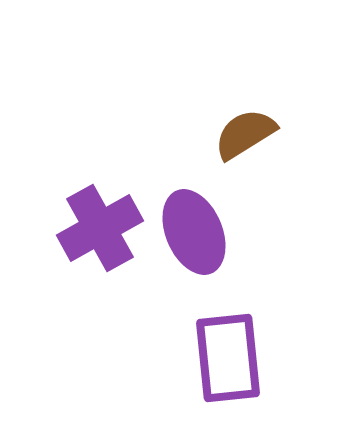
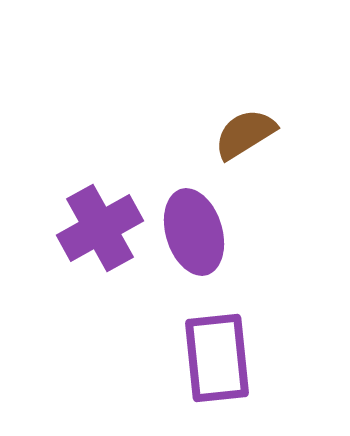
purple ellipse: rotated 6 degrees clockwise
purple rectangle: moved 11 px left
